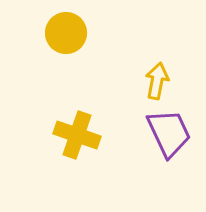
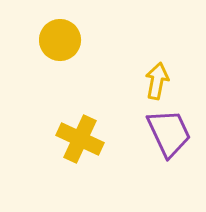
yellow circle: moved 6 px left, 7 px down
yellow cross: moved 3 px right, 4 px down; rotated 6 degrees clockwise
